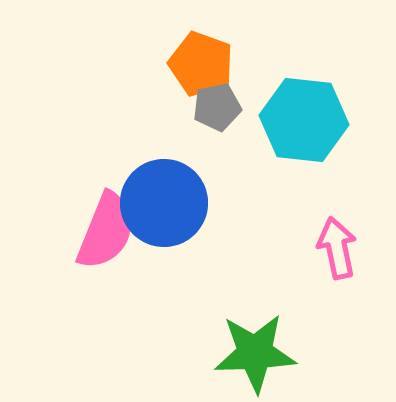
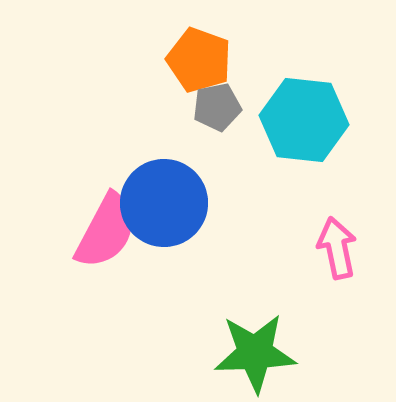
orange pentagon: moved 2 px left, 4 px up
pink semicircle: rotated 6 degrees clockwise
